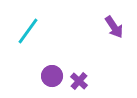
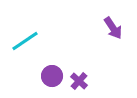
purple arrow: moved 1 px left, 1 px down
cyan line: moved 3 px left, 10 px down; rotated 20 degrees clockwise
